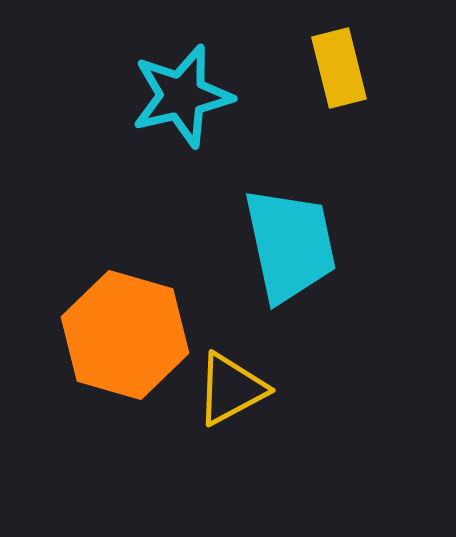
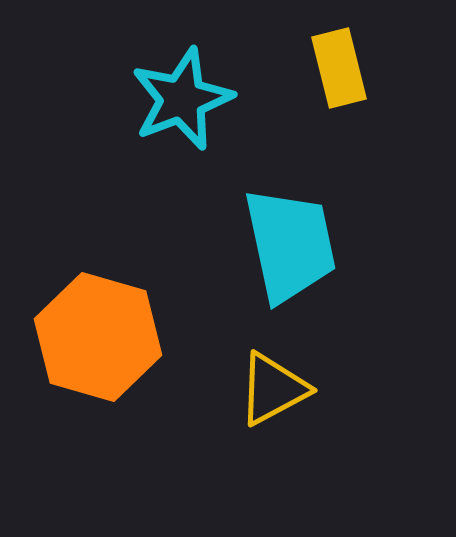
cyan star: moved 3 px down; rotated 8 degrees counterclockwise
orange hexagon: moved 27 px left, 2 px down
yellow triangle: moved 42 px right
